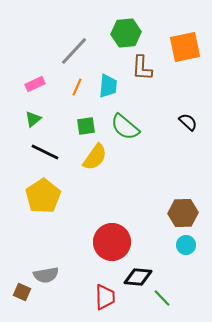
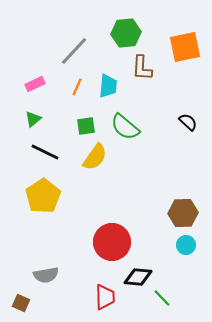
brown square: moved 1 px left, 11 px down
